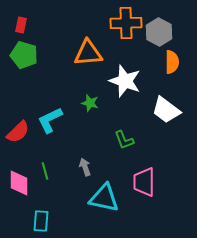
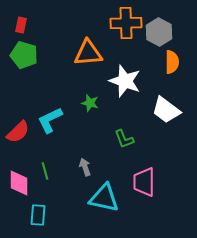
green L-shape: moved 1 px up
cyan rectangle: moved 3 px left, 6 px up
